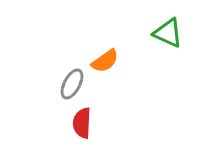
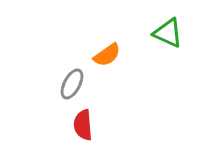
orange semicircle: moved 2 px right, 6 px up
red semicircle: moved 1 px right, 2 px down; rotated 8 degrees counterclockwise
